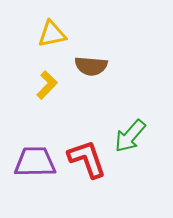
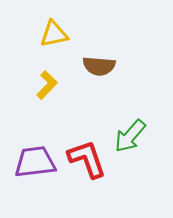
yellow triangle: moved 2 px right
brown semicircle: moved 8 px right
purple trapezoid: rotated 6 degrees counterclockwise
